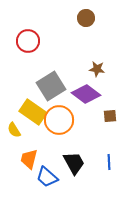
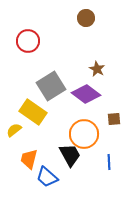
brown star: rotated 21 degrees clockwise
brown square: moved 4 px right, 3 px down
orange circle: moved 25 px right, 14 px down
yellow semicircle: rotated 84 degrees clockwise
black trapezoid: moved 4 px left, 8 px up
